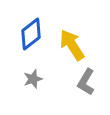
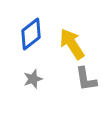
yellow arrow: moved 1 px up
gray L-shape: moved 3 px up; rotated 40 degrees counterclockwise
